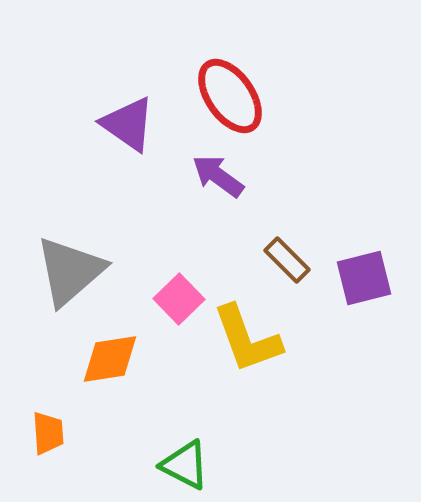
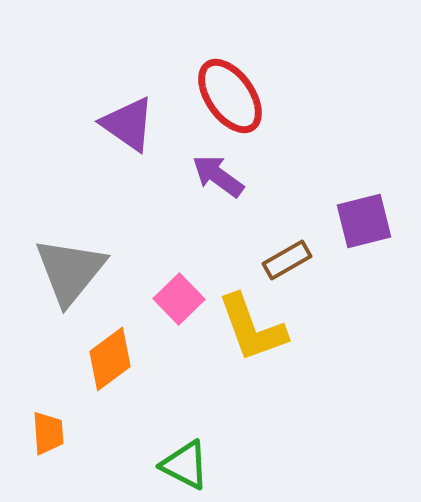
brown rectangle: rotated 75 degrees counterclockwise
gray triangle: rotated 10 degrees counterclockwise
purple square: moved 57 px up
yellow L-shape: moved 5 px right, 11 px up
orange diamond: rotated 28 degrees counterclockwise
